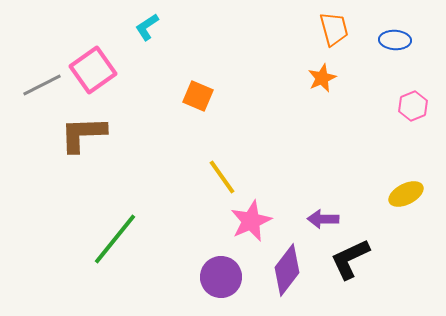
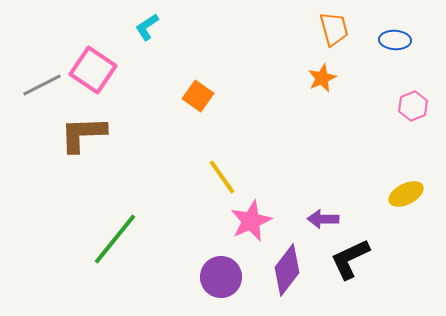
pink square: rotated 21 degrees counterclockwise
orange square: rotated 12 degrees clockwise
